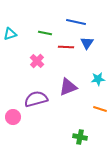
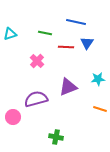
green cross: moved 24 px left
